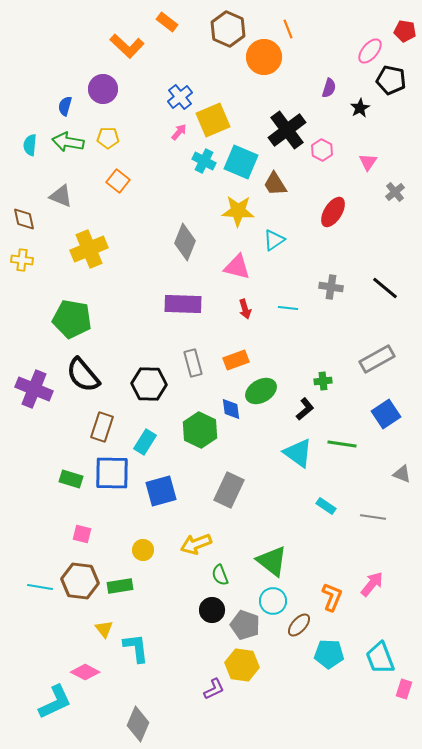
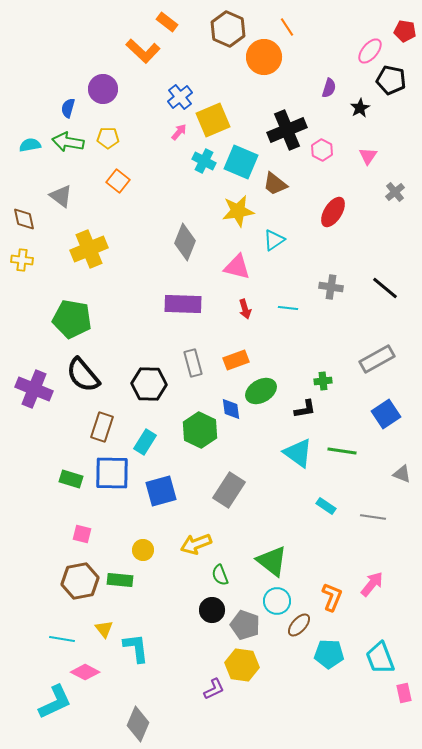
orange line at (288, 29): moved 1 px left, 2 px up; rotated 12 degrees counterclockwise
orange L-shape at (127, 46): moved 16 px right, 5 px down
blue semicircle at (65, 106): moved 3 px right, 2 px down
black cross at (287, 130): rotated 15 degrees clockwise
cyan semicircle at (30, 145): rotated 75 degrees clockwise
pink triangle at (368, 162): moved 6 px up
brown trapezoid at (275, 184): rotated 20 degrees counterclockwise
gray triangle at (61, 196): rotated 15 degrees clockwise
yellow star at (238, 211): rotated 12 degrees counterclockwise
black L-shape at (305, 409): rotated 30 degrees clockwise
green line at (342, 444): moved 7 px down
gray rectangle at (229, 490): rotated 8 degrees clockwise
brown hexagon at (80, 581): rotated 18 degrees counterclockwise
green rectangle at (120, 586): moved 6 px up; rotated 15 degrees clockwise
cyan line at (40, 587): moved 22 px right, 52 px down
cyan circle at (273, 601): moved 4 px right
pink rectangle at (404, 689): moved 4 px down; rotated 30 degrees counterclockwise
